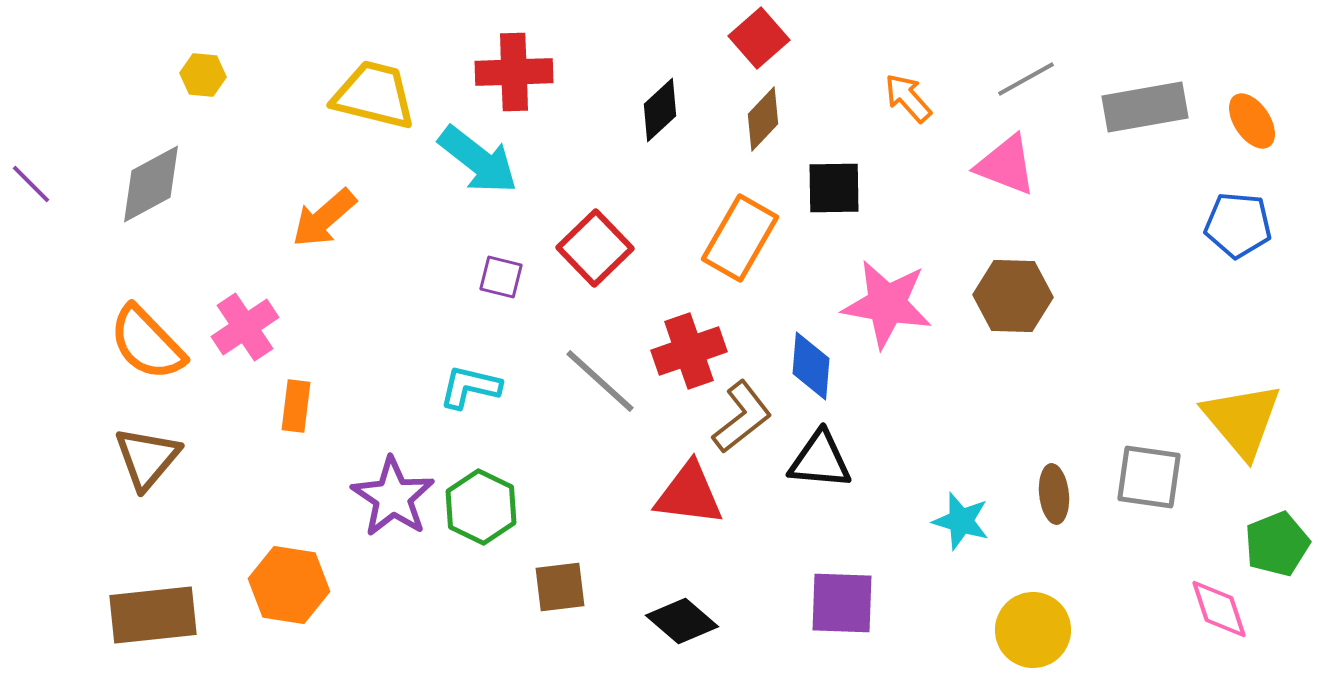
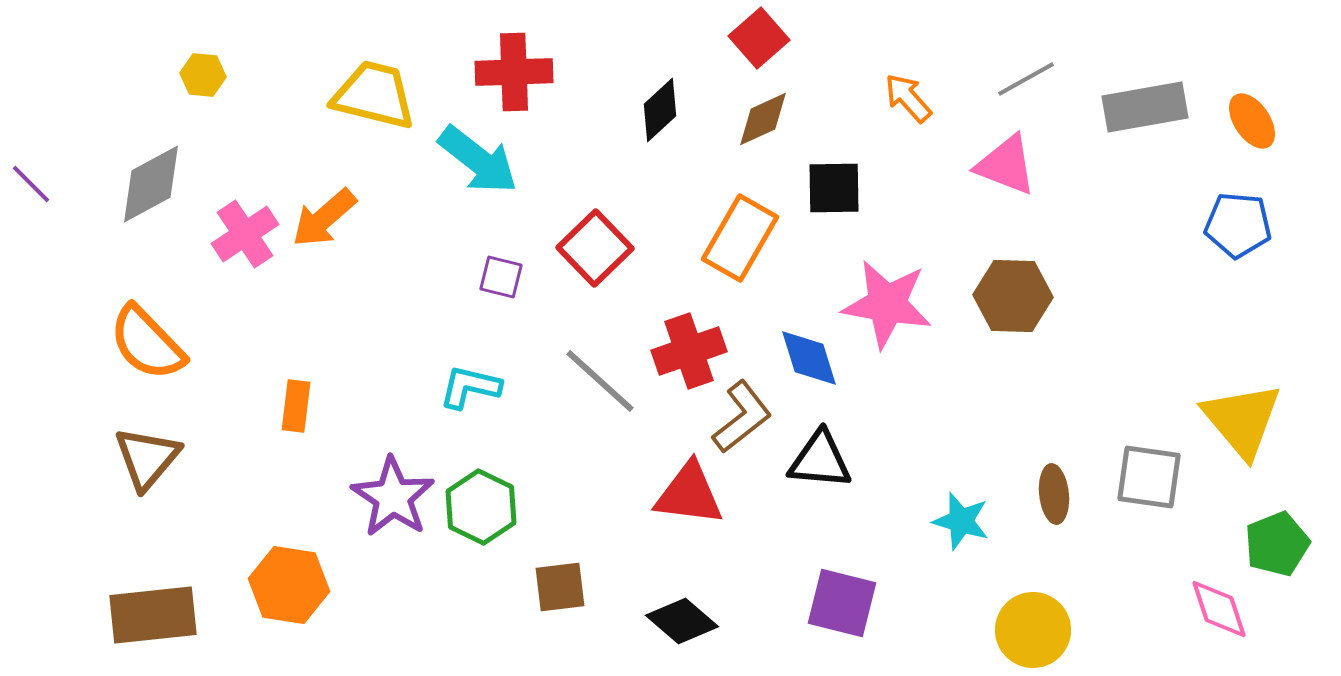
brown diamond at (763, 119): rotated 22 degrees clockwise
pink cross at (245, 327): moved 93 px up
blue diamond at (811, 366): moved 2 px left, 8 px up; rotated 22 degrees counterclockwise
purple square at (842, 603): rotated 12 degrees clockwise
